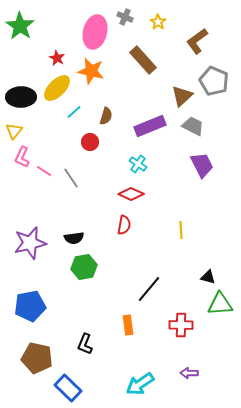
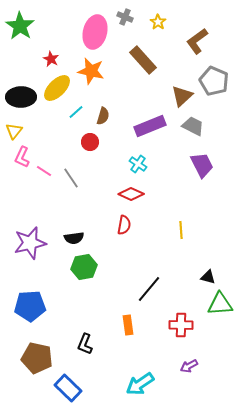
red star: moved 6 px left, 1 px down
cyan line: moved 2 px right
brown semicircle: moved 3 px left
blue pentagon: rotated 8 degrees clockwise
purple arrow: moved 7 px up; rotated 30 degrees counterclockwise
